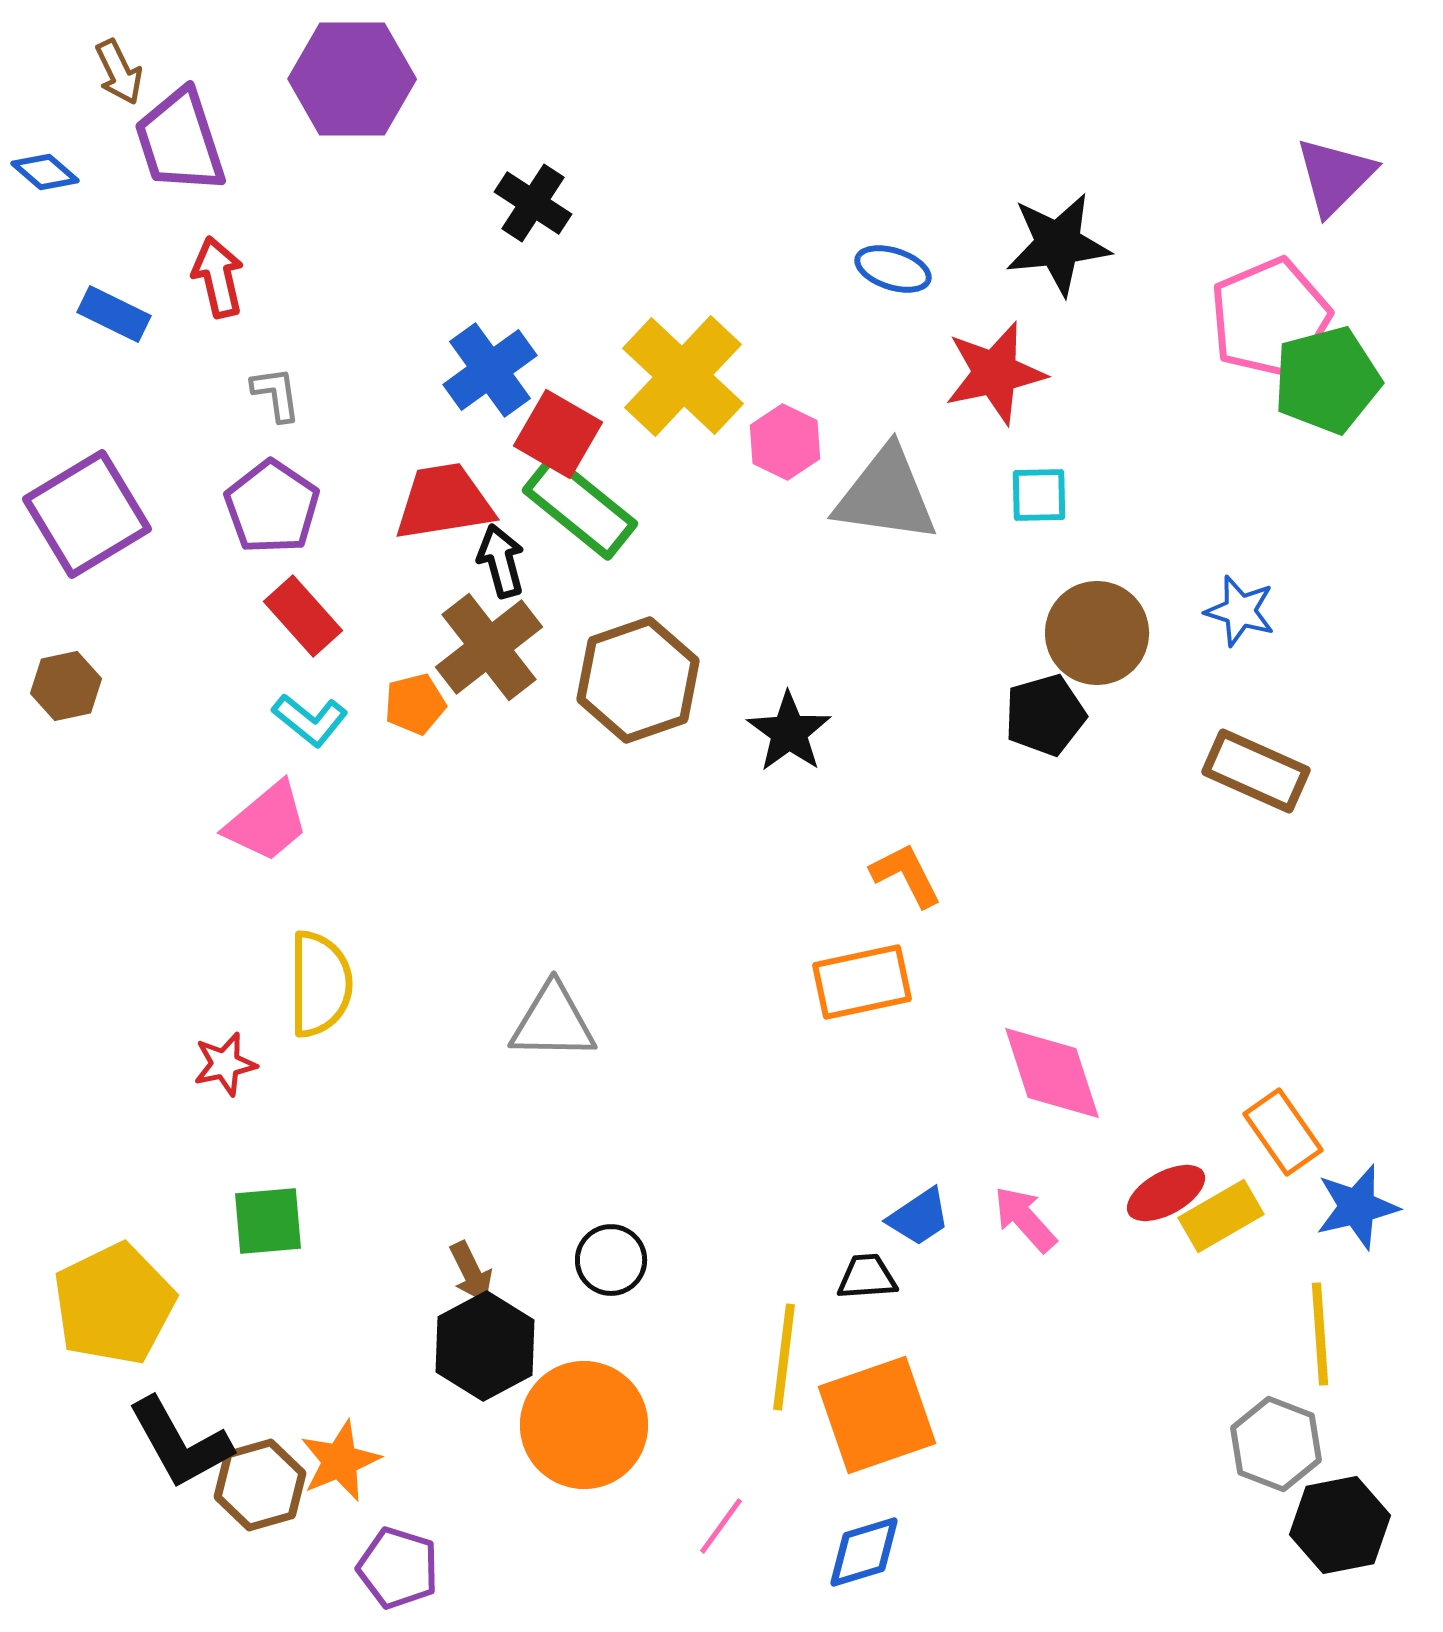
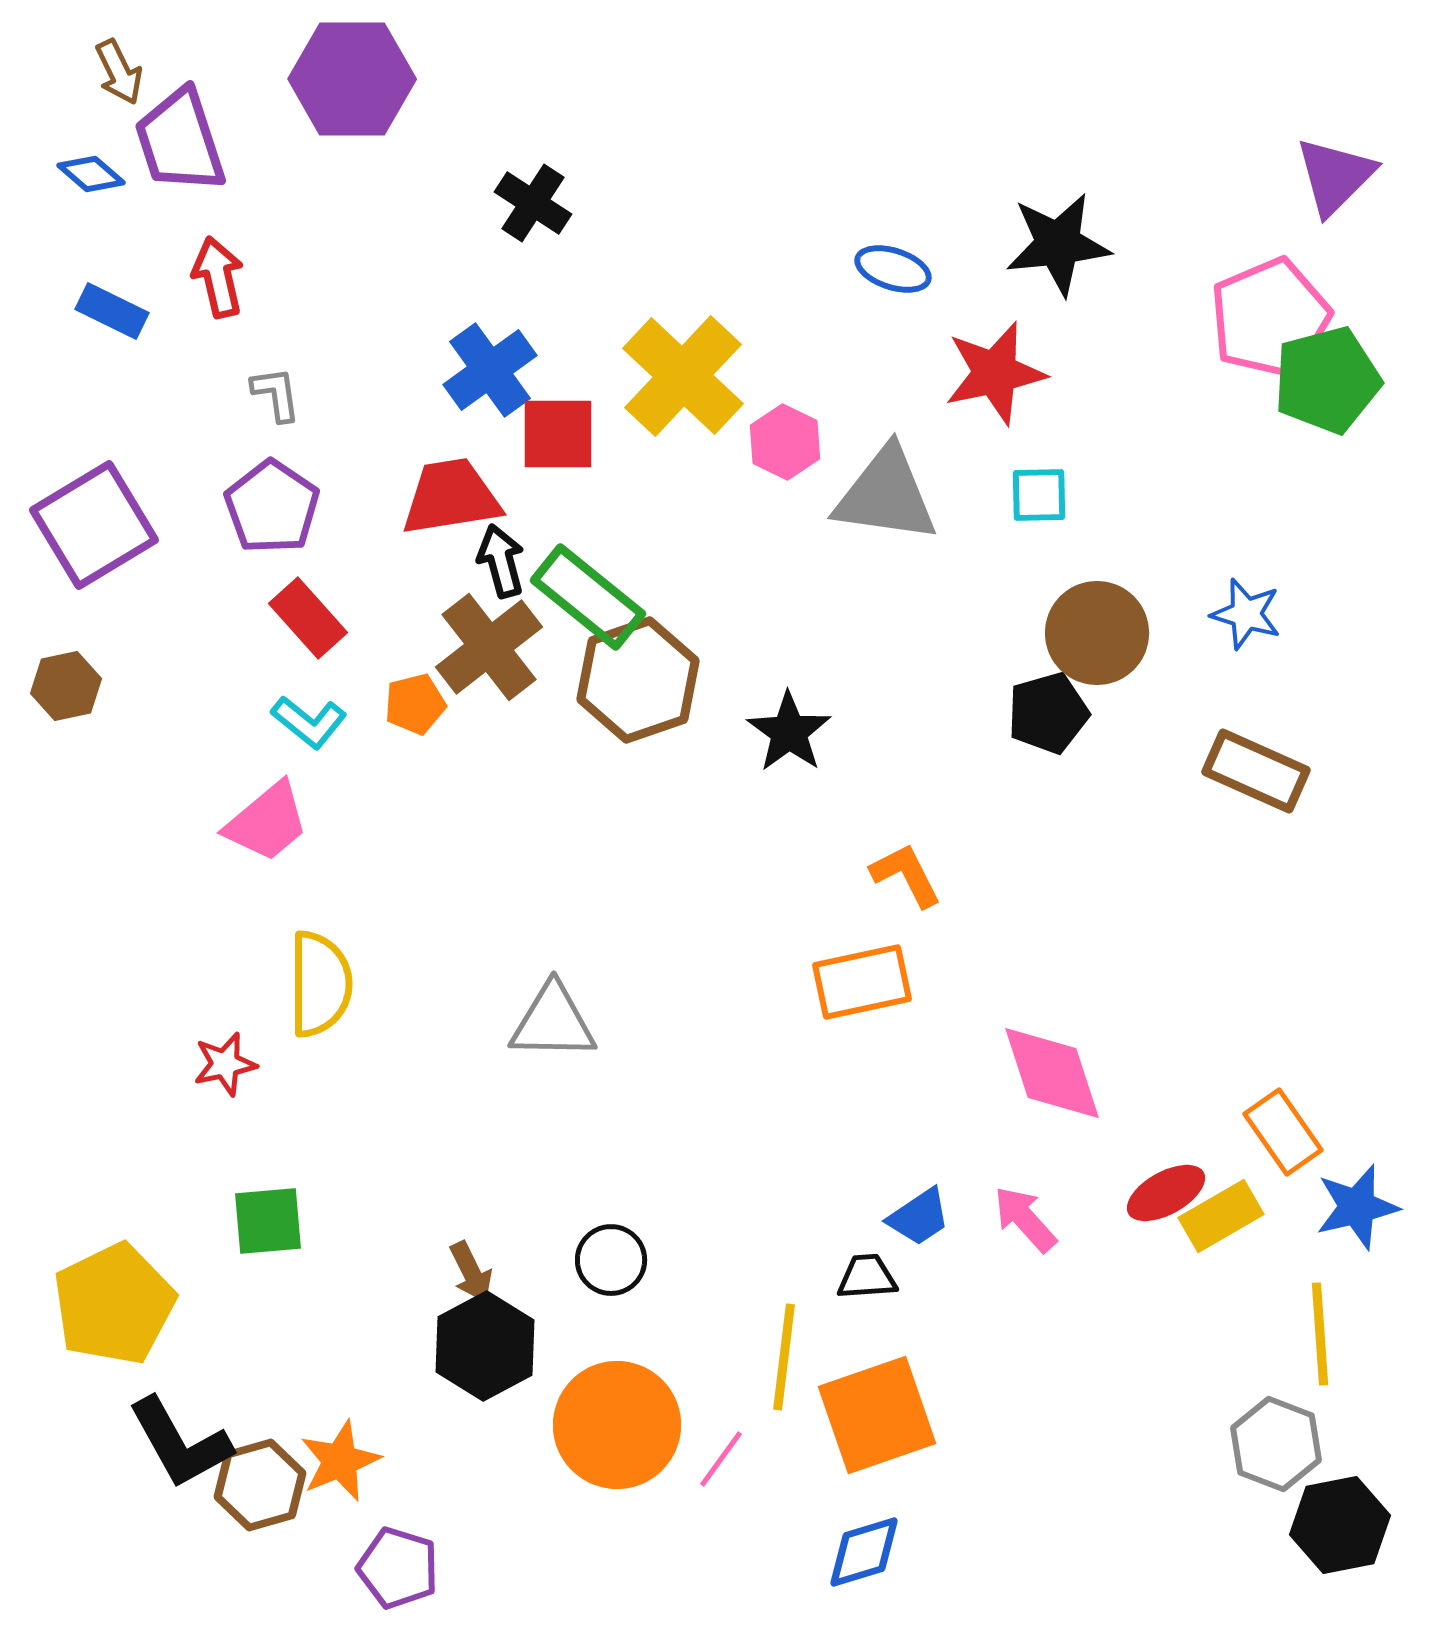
blue diamond at (45, 172): moved 46 px right, 2 px down
blue rectangle at (114, 314): moved 2 px left, 3 px up
red square at (558, 434): rotated 30 degrees counterclockwise
red trapezoid at (444, 502): moved 7 px right, 5 px up
green rectangle at (580, 507): moved 8 px right, 90 px down
purple square at (87, 514): moved 7 px right, 11 px down
blue star at (1240, 611): moved 6 px right, 3 px down
red rectangle at (303, 616): moved 5 px right, 2 px down
black pentagon at (1045, 715): moved 3 px right, 2 px up
cyan L-shape at (310, 720): moved 1 px left, 2 px down
orange circle at (584, 1425): moved 33 px right
pink line at (721, 1526): moved 67 px up
